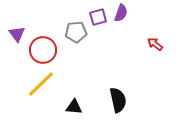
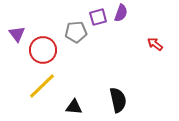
yellow line: moved 1 px right, 2 px down
